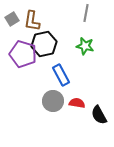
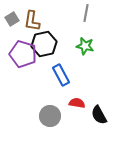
gray circle: moved 3 px left, 15 px down
